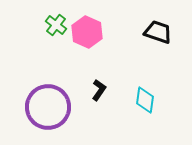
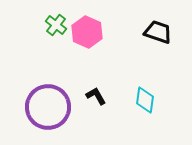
black L-shape: moved 3 px left, 6 px down; rotated 65 degrees counterclockwise
